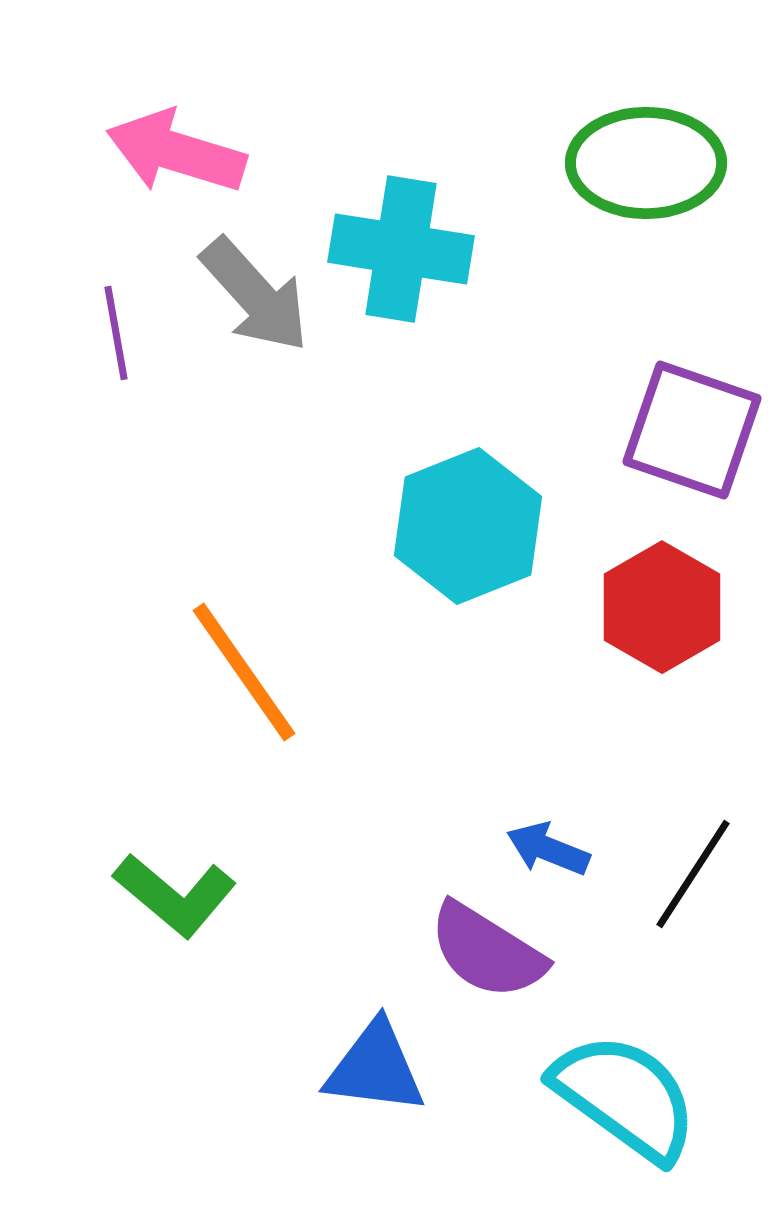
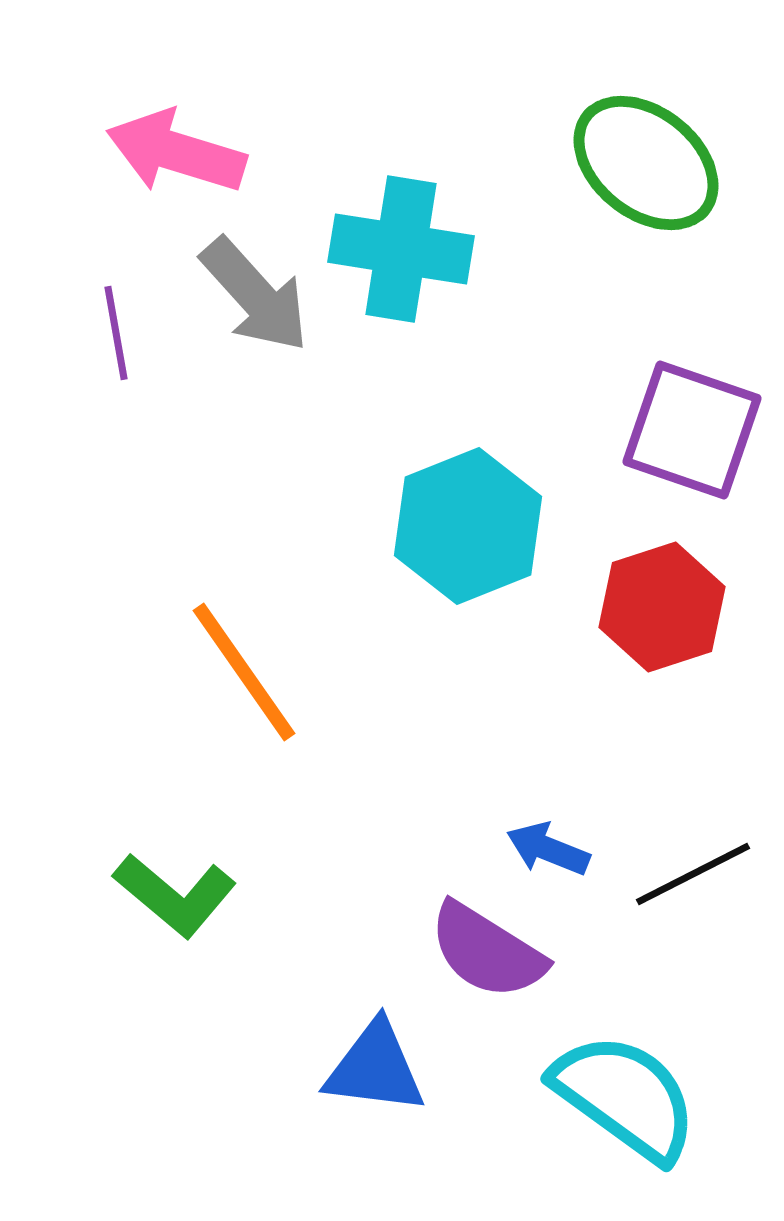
green ellipse: rotated 39 degrees clockwise
red hexagon: rotated 12 degrees clockwise
black line: rotated 30 degrees clockwise
